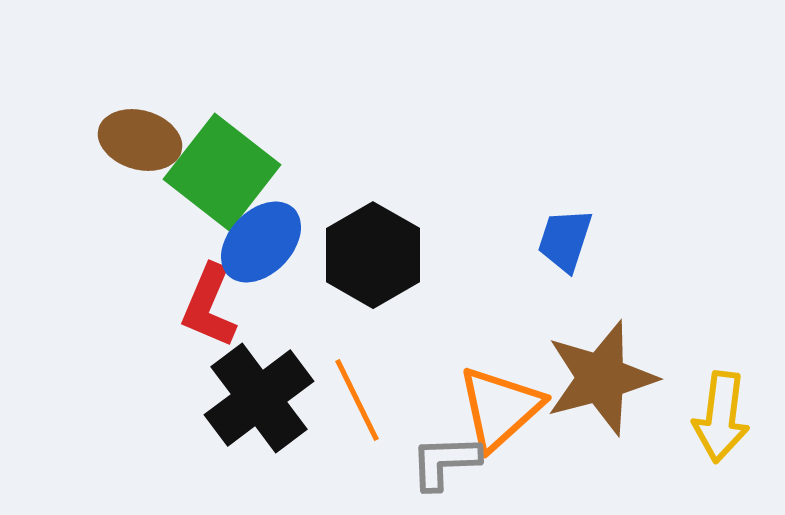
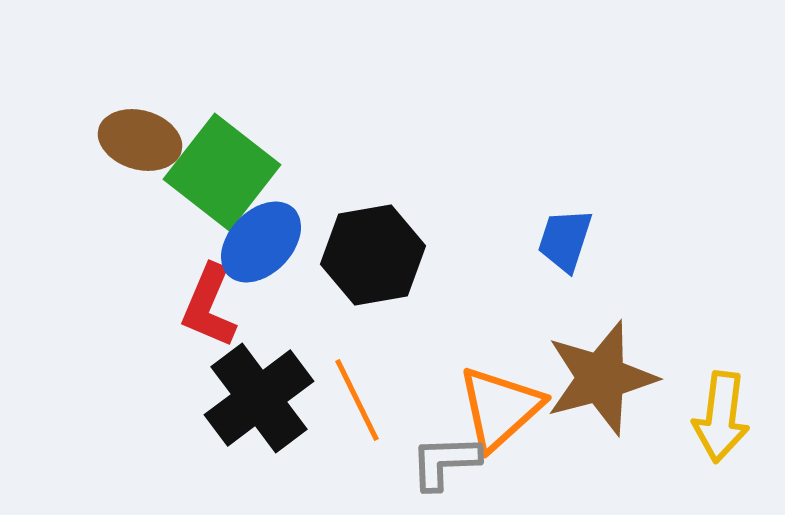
black hexagon: rotated 20 degrees clockwise
